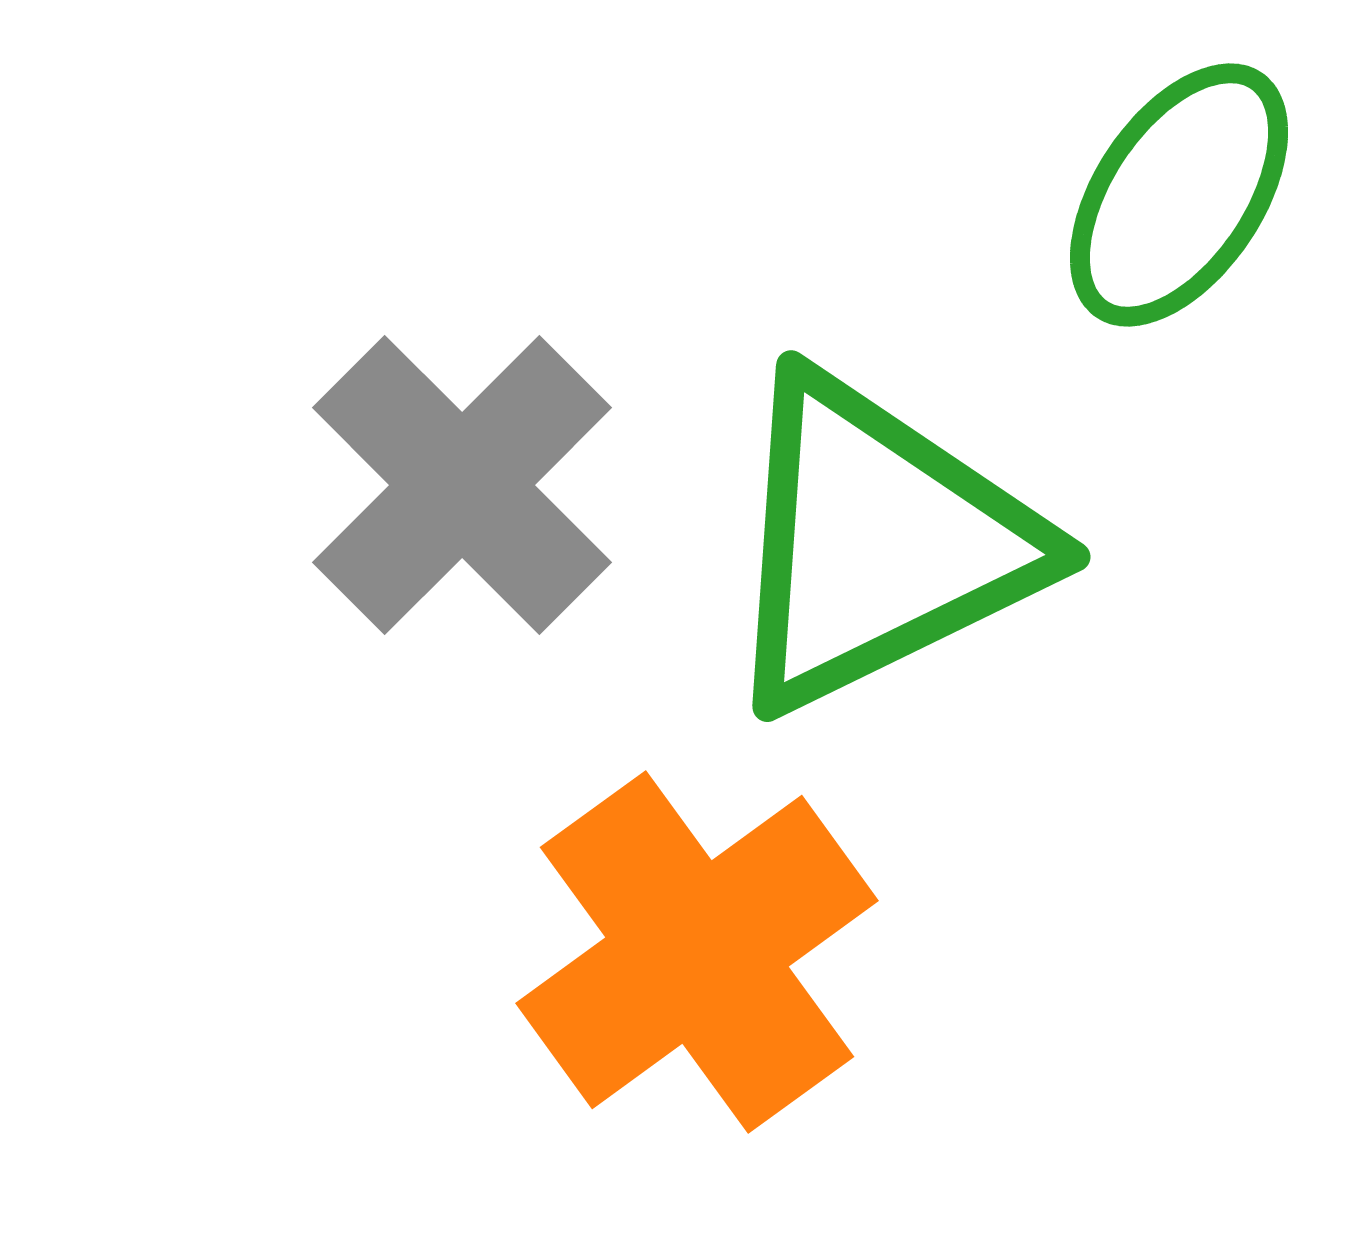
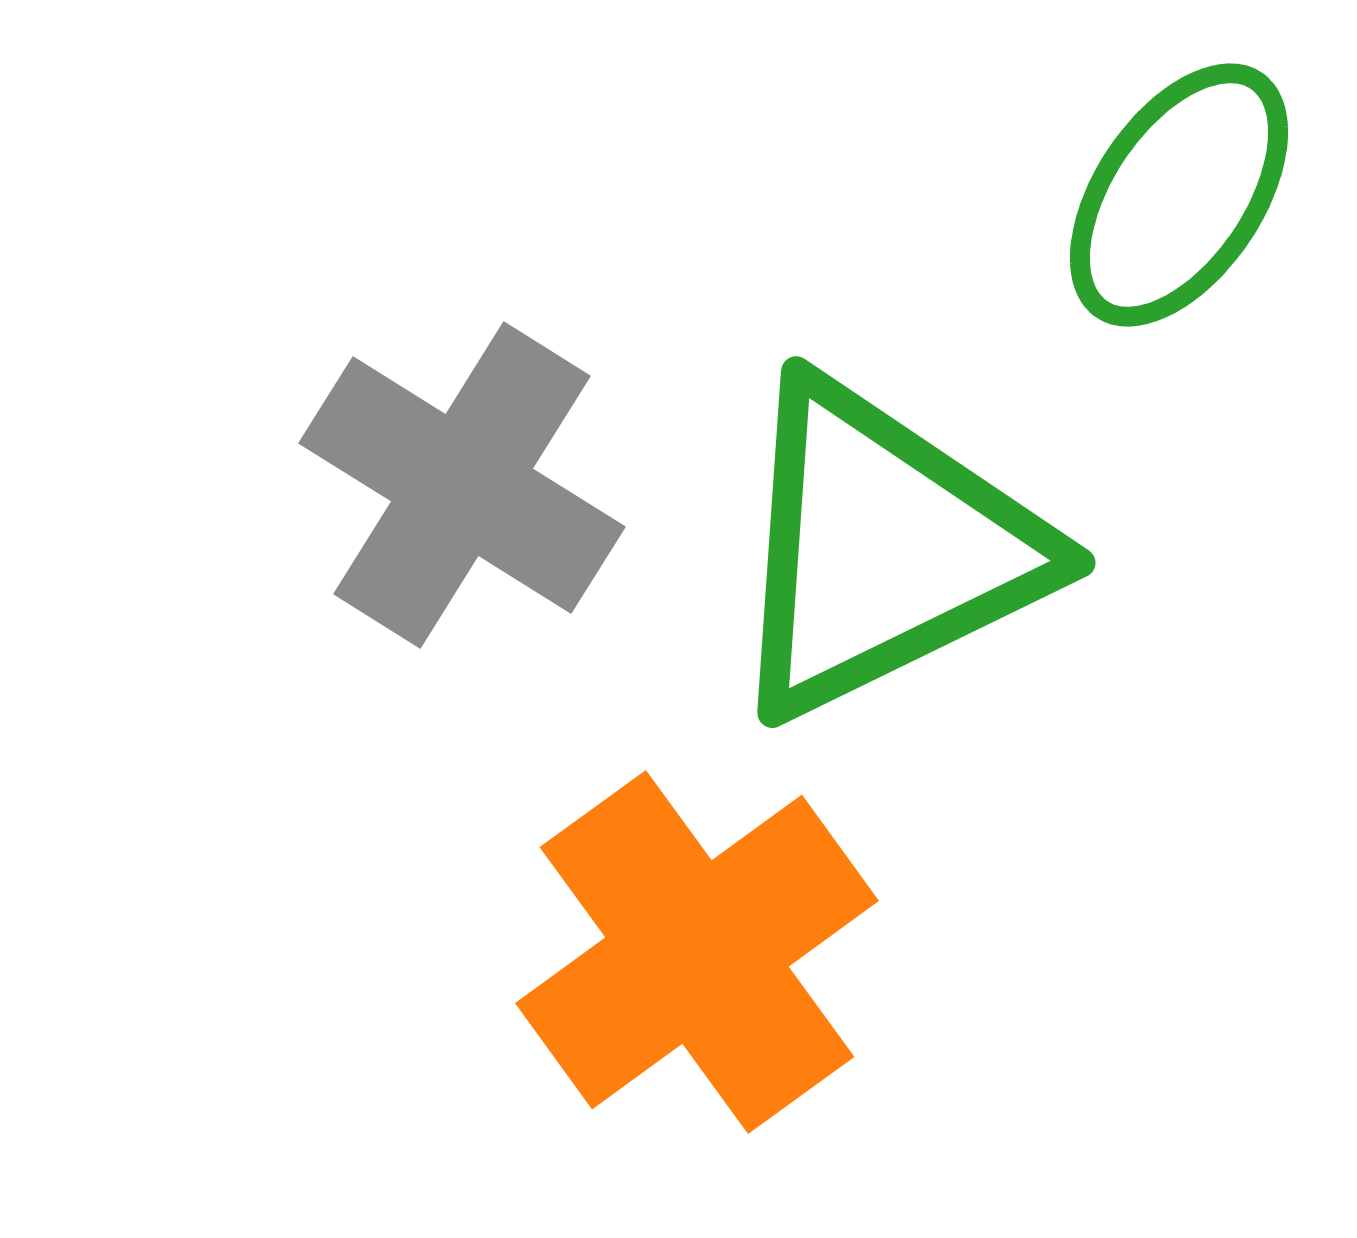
gray cross: rotated 13 degrees counterclockwise
green triangle: moved 5 px right, 6 px down
